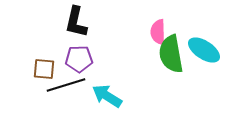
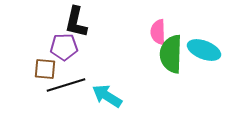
cyan ellipse: rotated 12 degrees counterclockwise
green semicircle: rotated 12 degrees clockwise
purple pentagon: moved 15 px left, 12 px up
brown square: moved 1 px right
